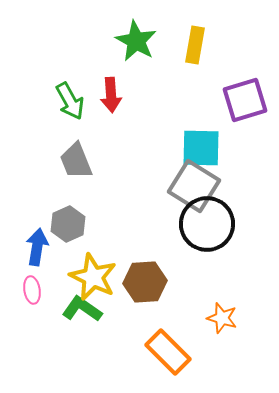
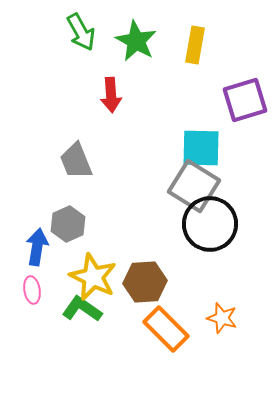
green arrow: moved 11 px right, 69 px up
black circle: moved 3 px right
orange rectangle: moved 2 px left, 23 px up
